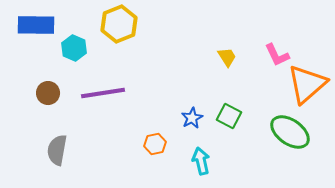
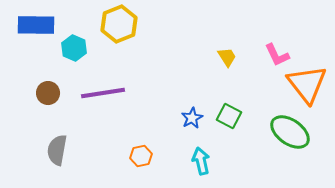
orange triangle: rotated 27 degrees counterclockwise
orange hexagon: moved 14 px left, 12 px down
